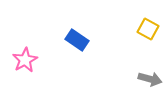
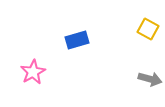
blue rectangle: rotated 50 degrees counterclockwise
pink star: moved 8 px right, 12 px down
